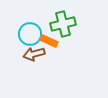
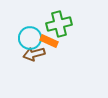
green cross: moved 4 px left
cyan circle: moved 4 px down
